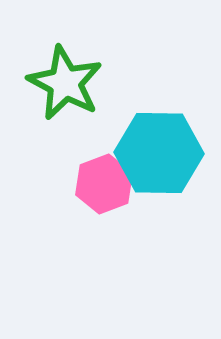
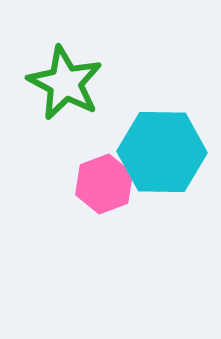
cyan hexagon: moved 3 px right, 1 px up
